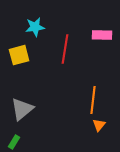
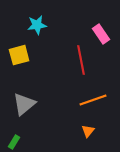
cyan star: moved 2 px right, 2 px up
pink rectangle: moved 1 px left, 1 px up; rotated 54 degrees clockwise
red line: moved 16 px right, 11 px down; rotated 20 degrees counterclockwise
orange line: rotated 64 degrees clockwise
gray triangle: moved 2 px right, 5 px up
orange triangle: moved 11 px left, 6 px down
